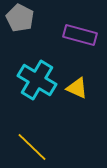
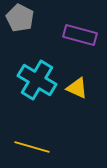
yellow line: rotated 28 degrees counterclockwise
